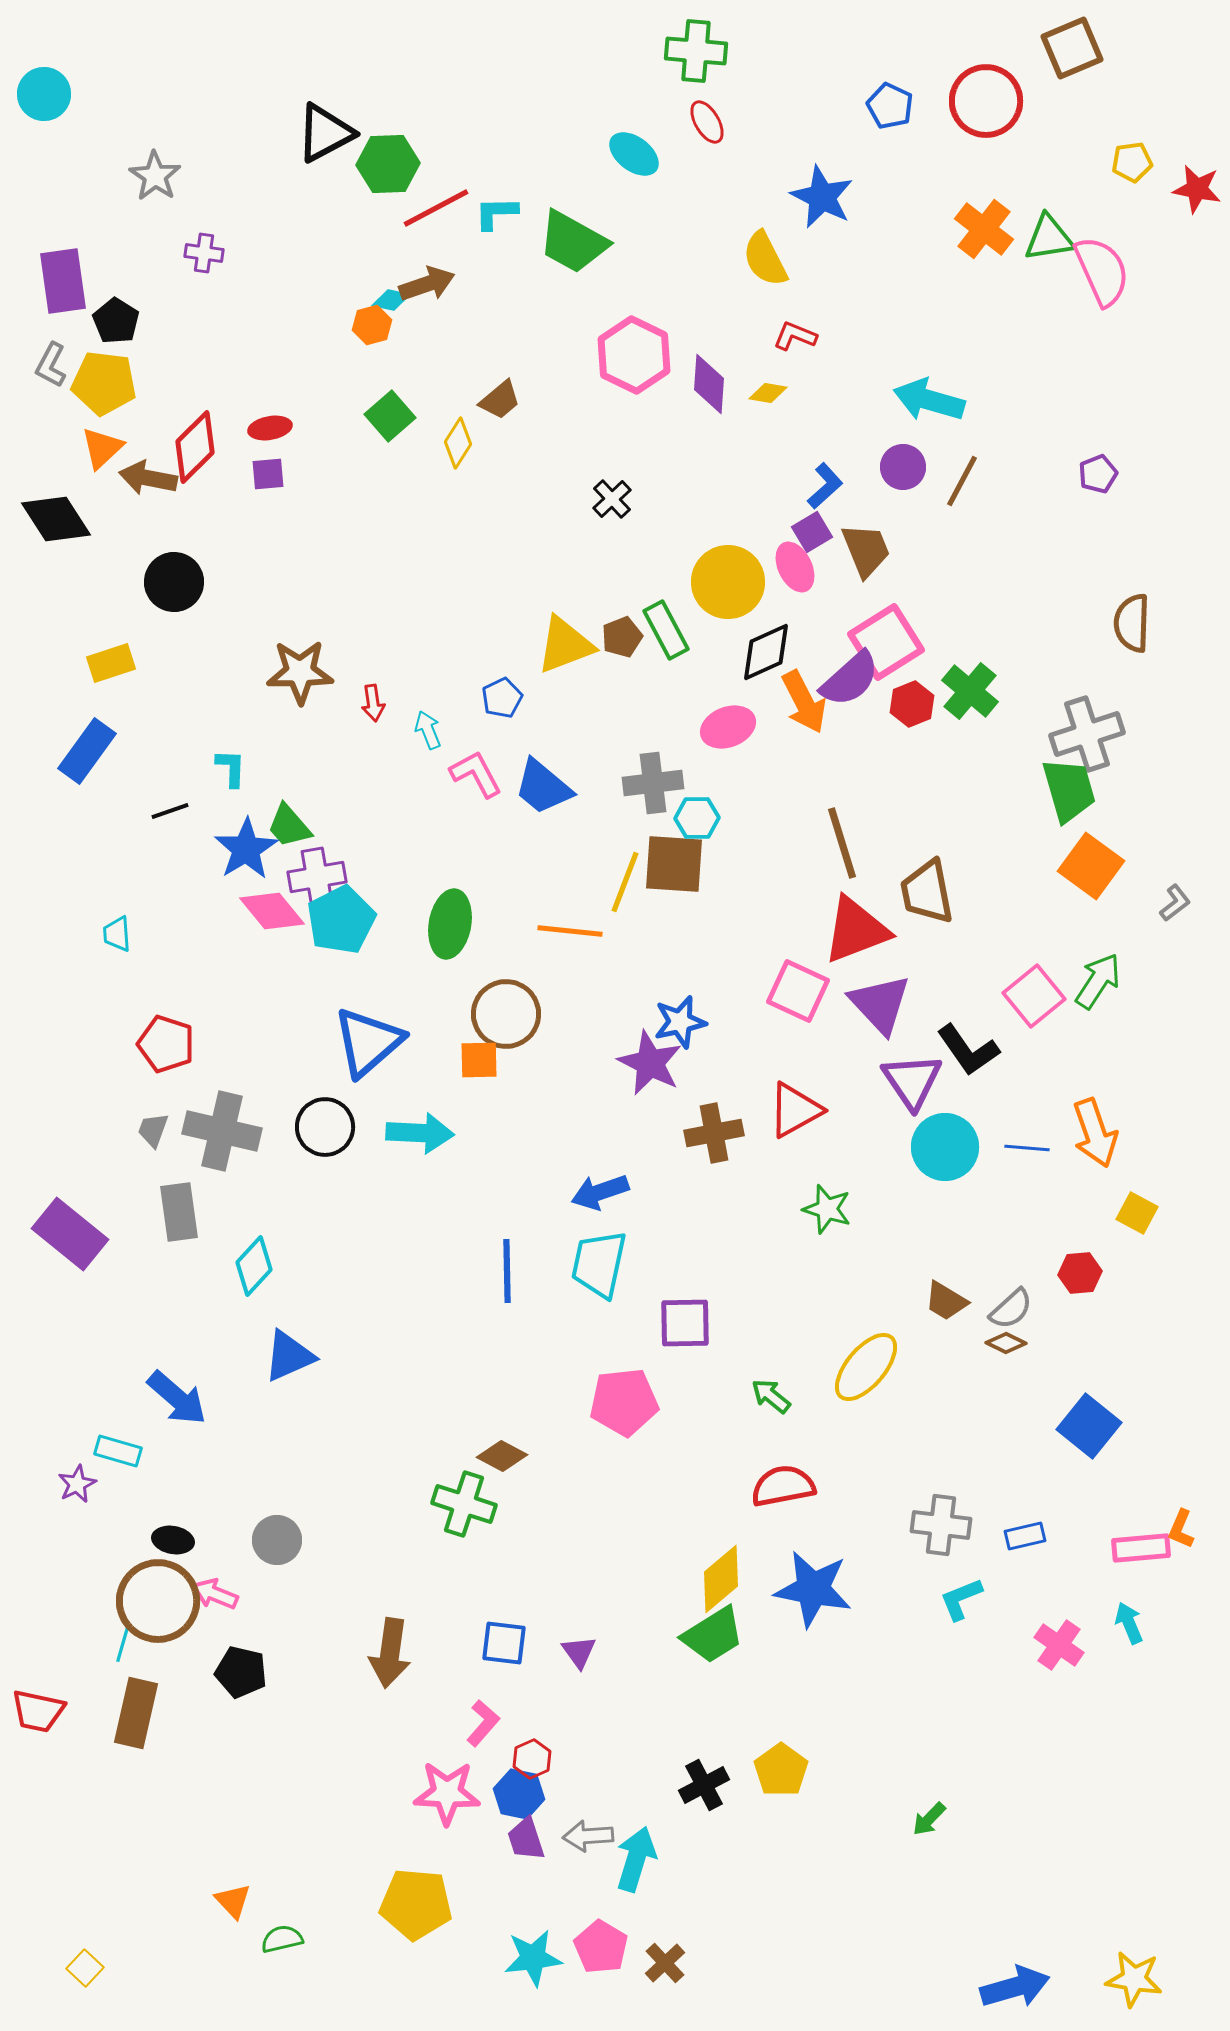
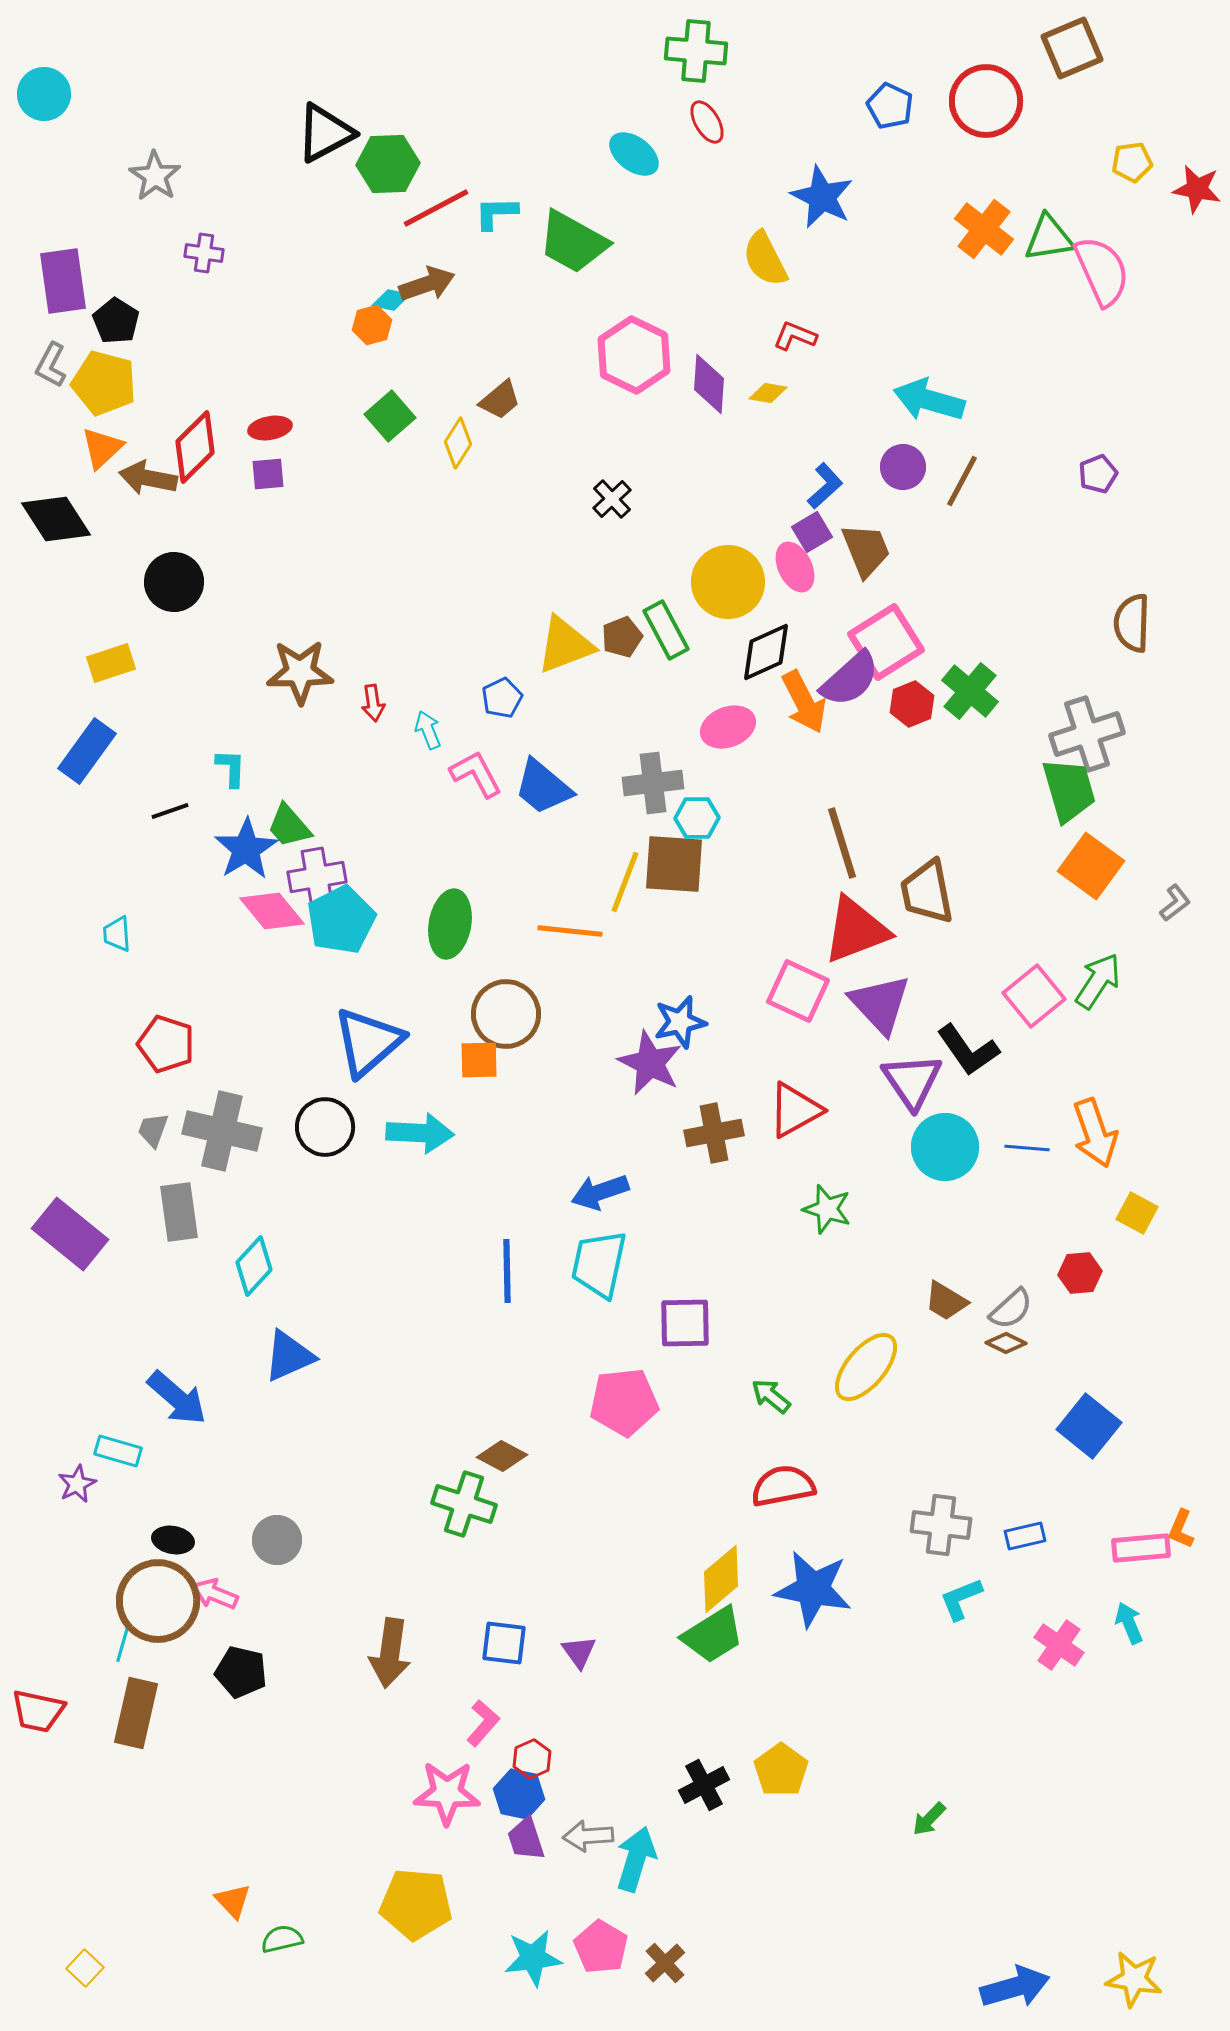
yellow pentagon at (104, 383): rotated 8 degrees clockwise
